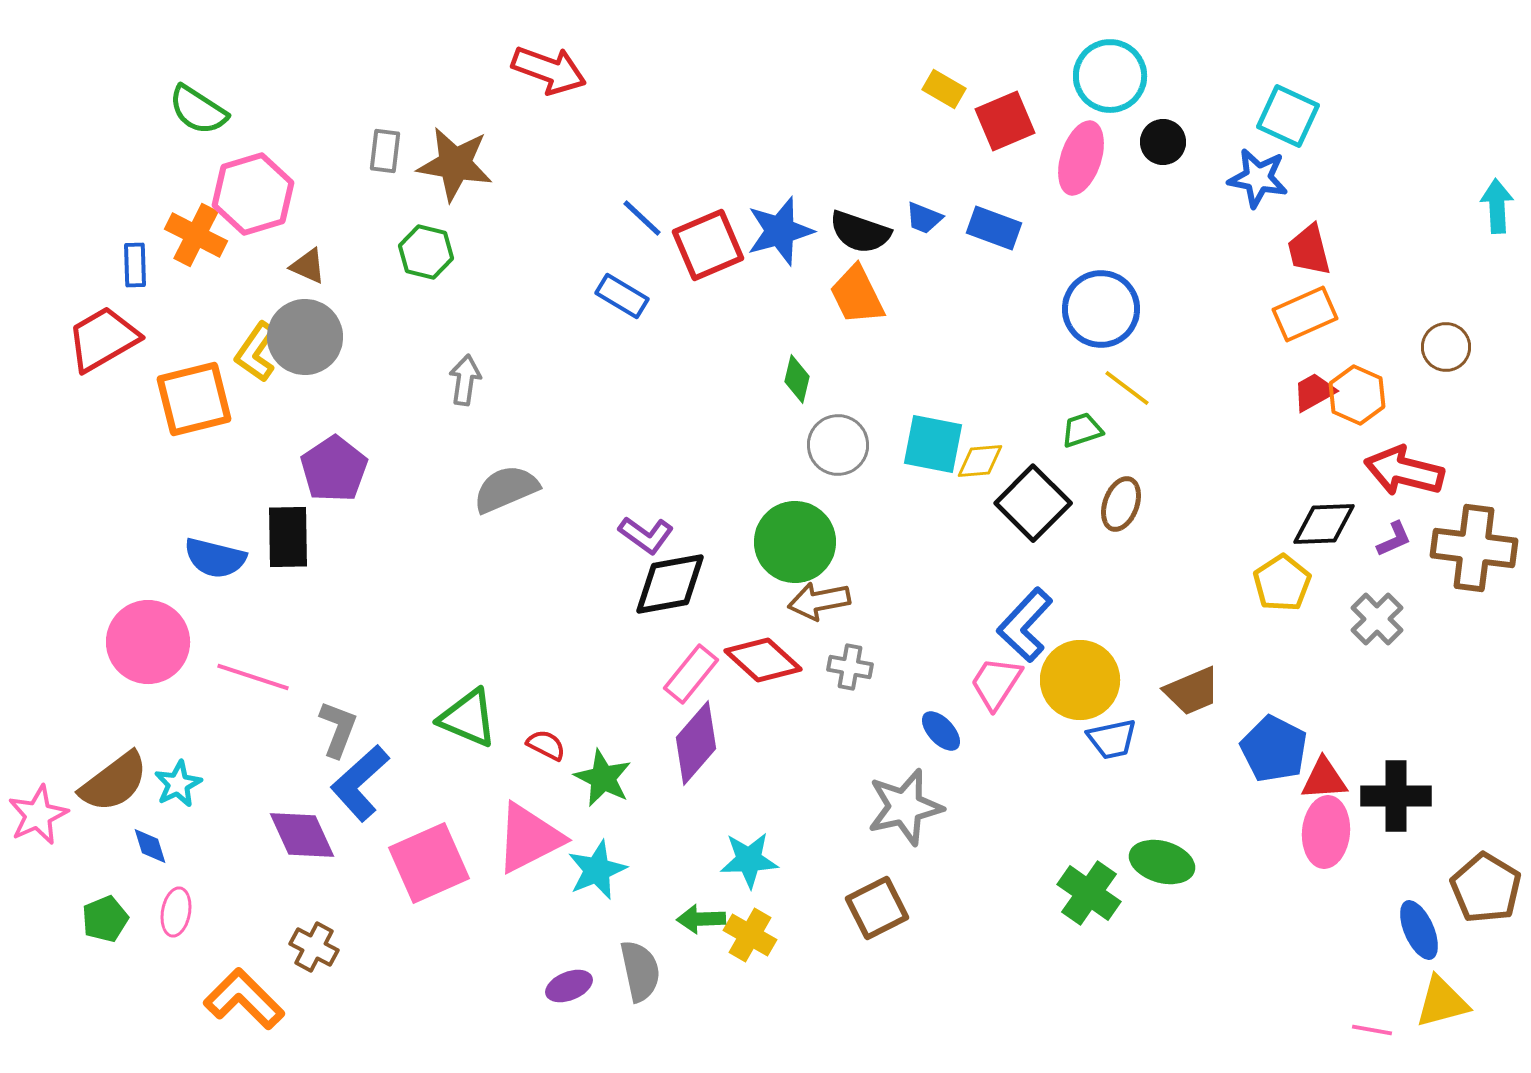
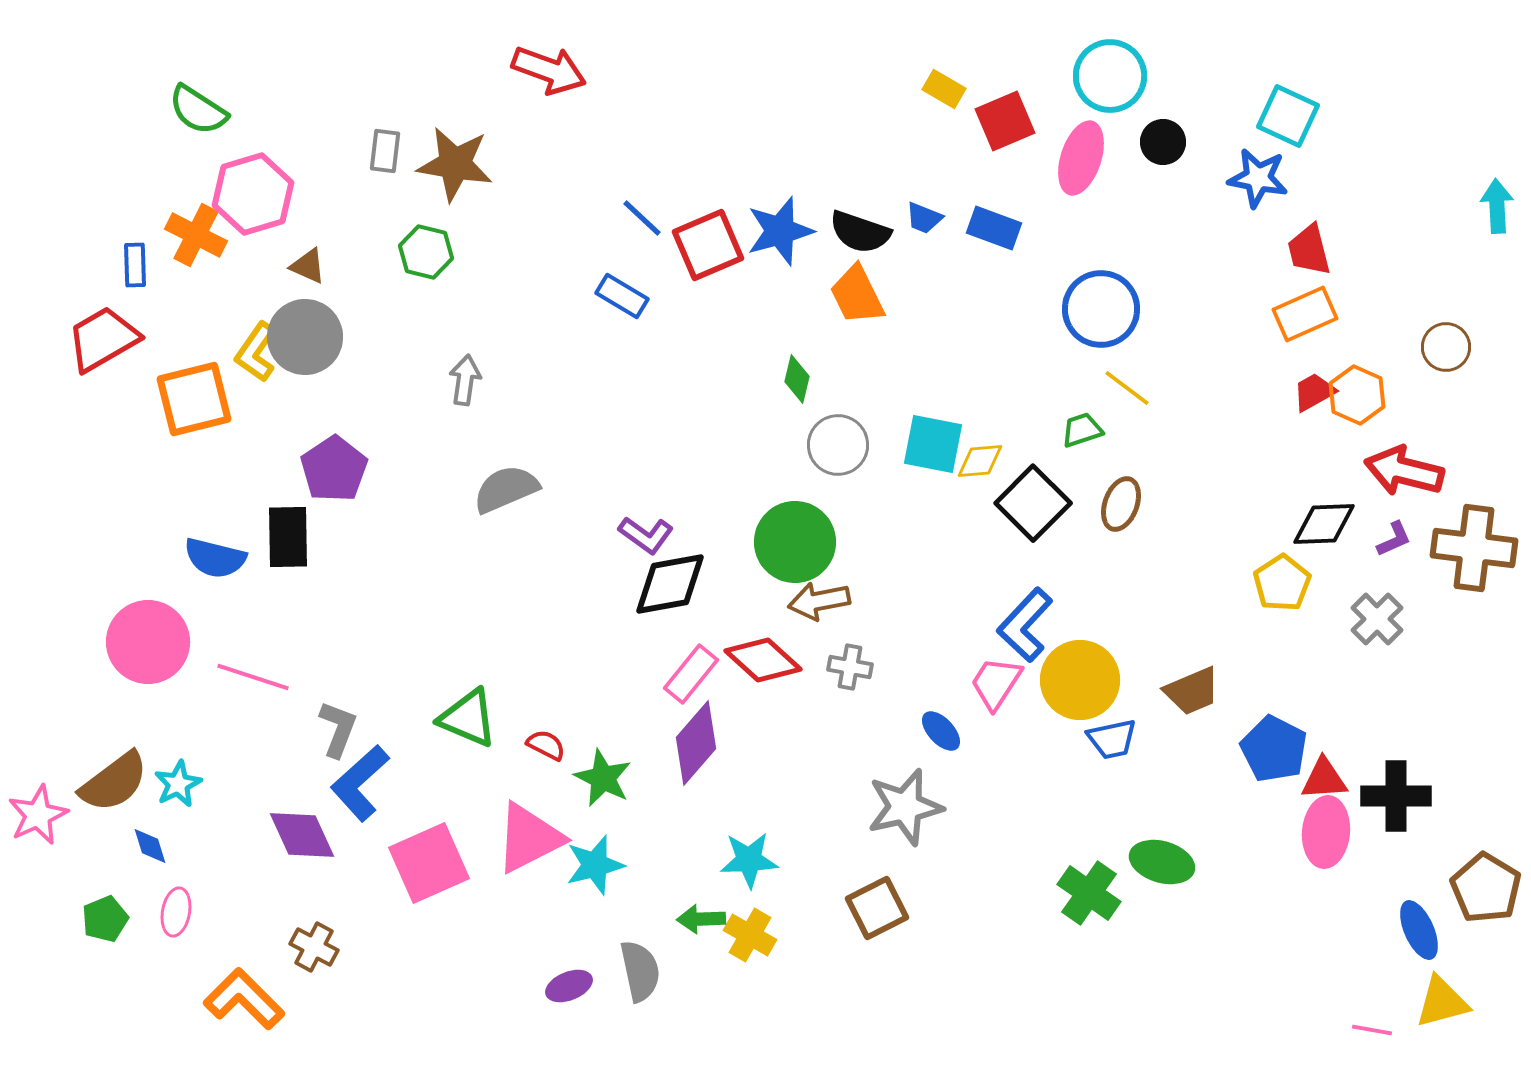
cyan star at (597, 870): moved 2 px left, 5 px up; rotated 8 degrees clockwise
